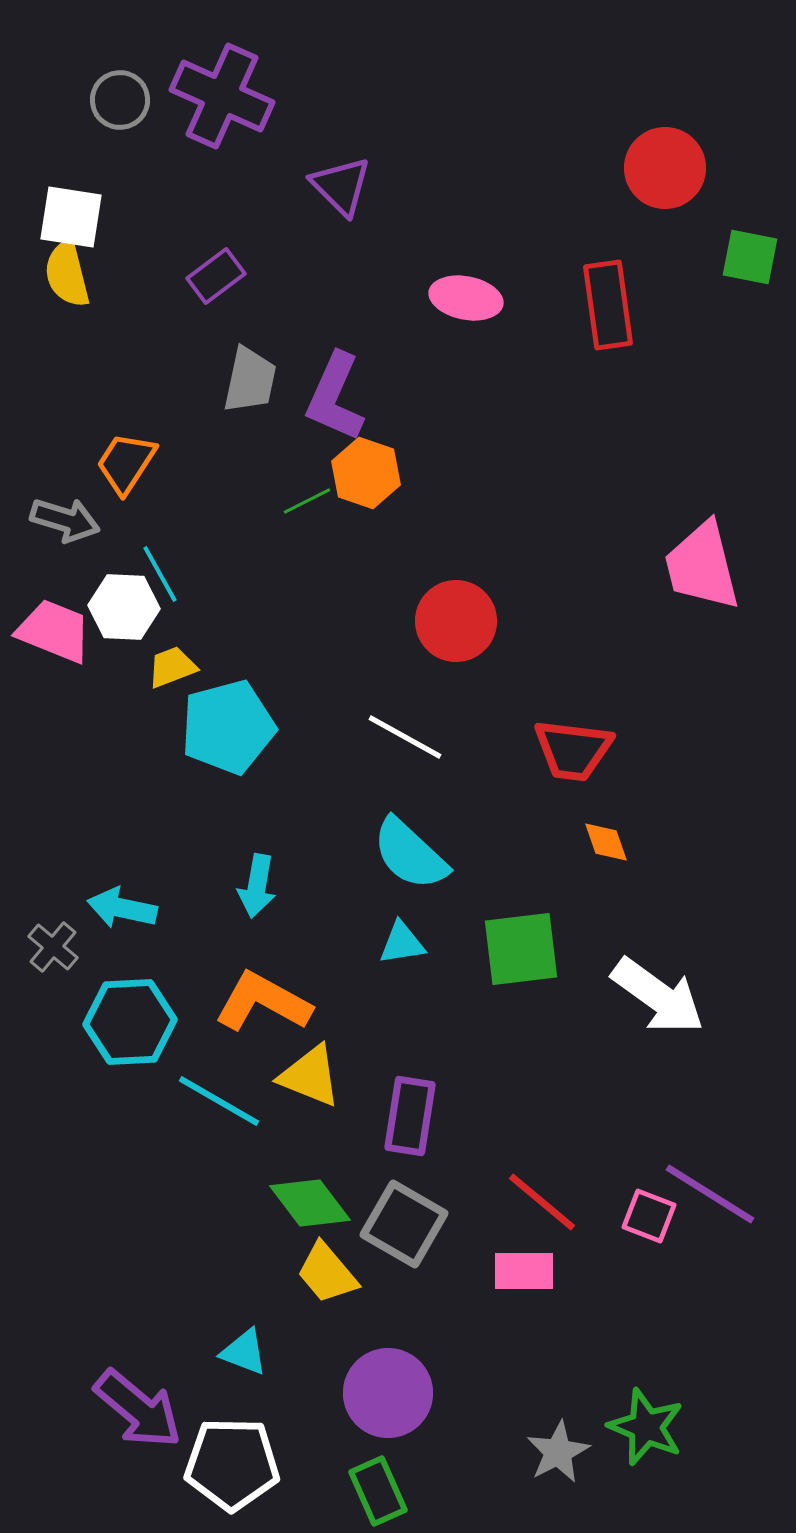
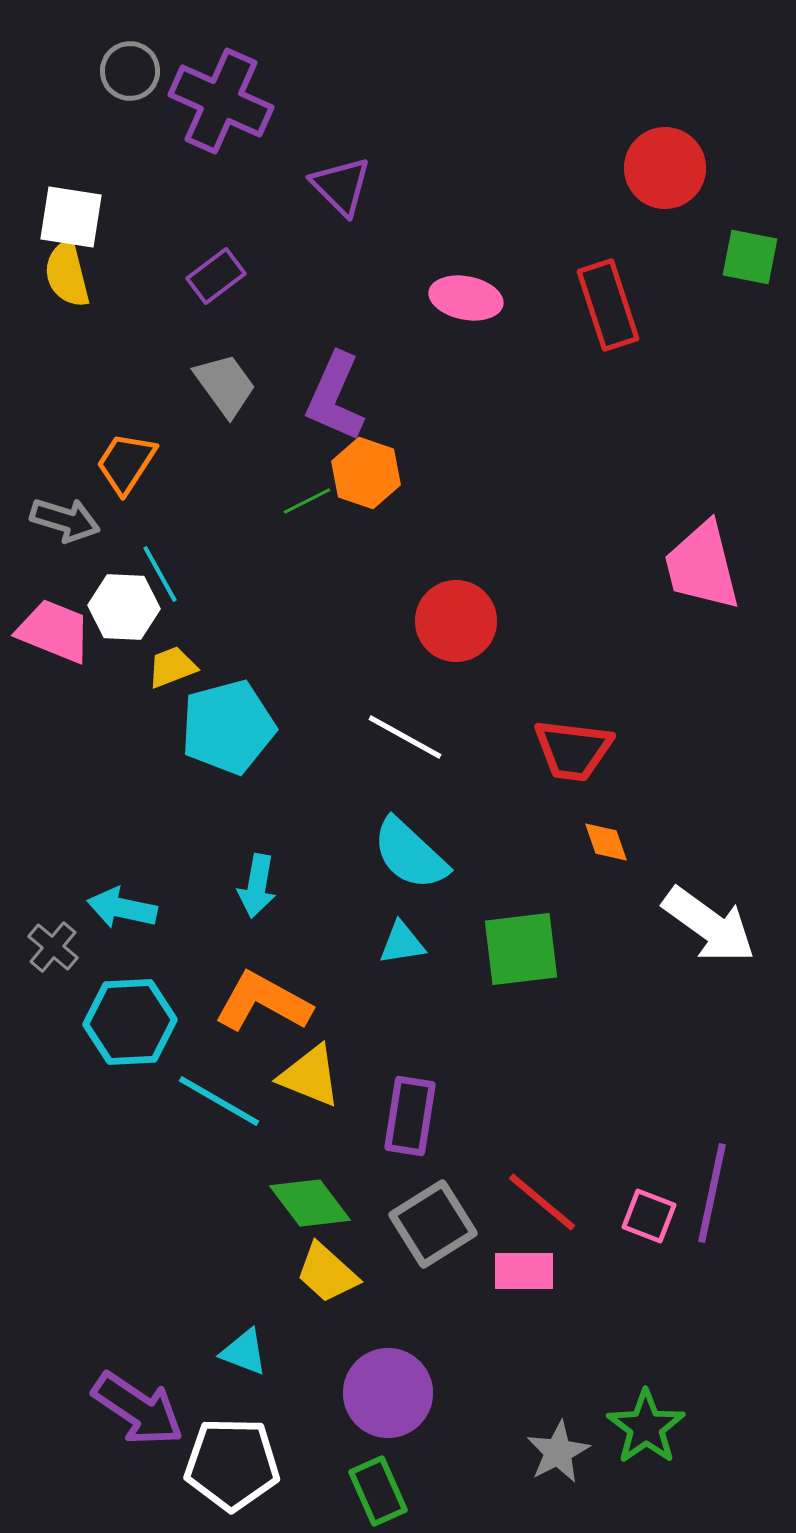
purple cross at (222, 96): moved 1 px left, 5 px down
gray circle at (120, 100): moved 10 px right, 29 px up
red rectangle at (608, 305): rotated 10 degrees counterclockwise
gray trapezoid at (250, 380): moved 25 px left, 5 px down; rotated 48 degrees counterclockwise
white arrow at (658, 996): moved 51 px right, 71 px up
purple line at (710, 1194): moved 2 px right, 1 px up; rotated 70 degrees clockwise
gray square at (404, 1224): moved 29 px right; rotated 28 degrees clockwise
yellow trapezoid at (327, 1273): rotated 8 degrees counterclockwise
purple arrow at (138, 1409): rotated 6 degrees counterclockwise
green star at (646, 1427): rotated 14 degrees clockwise
